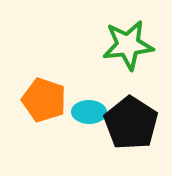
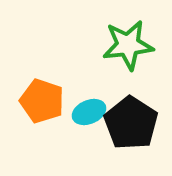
orange pentagon: moved 2 px left, 1 px down
cyan ellipse: rotated 24 degrees counterclockwise
